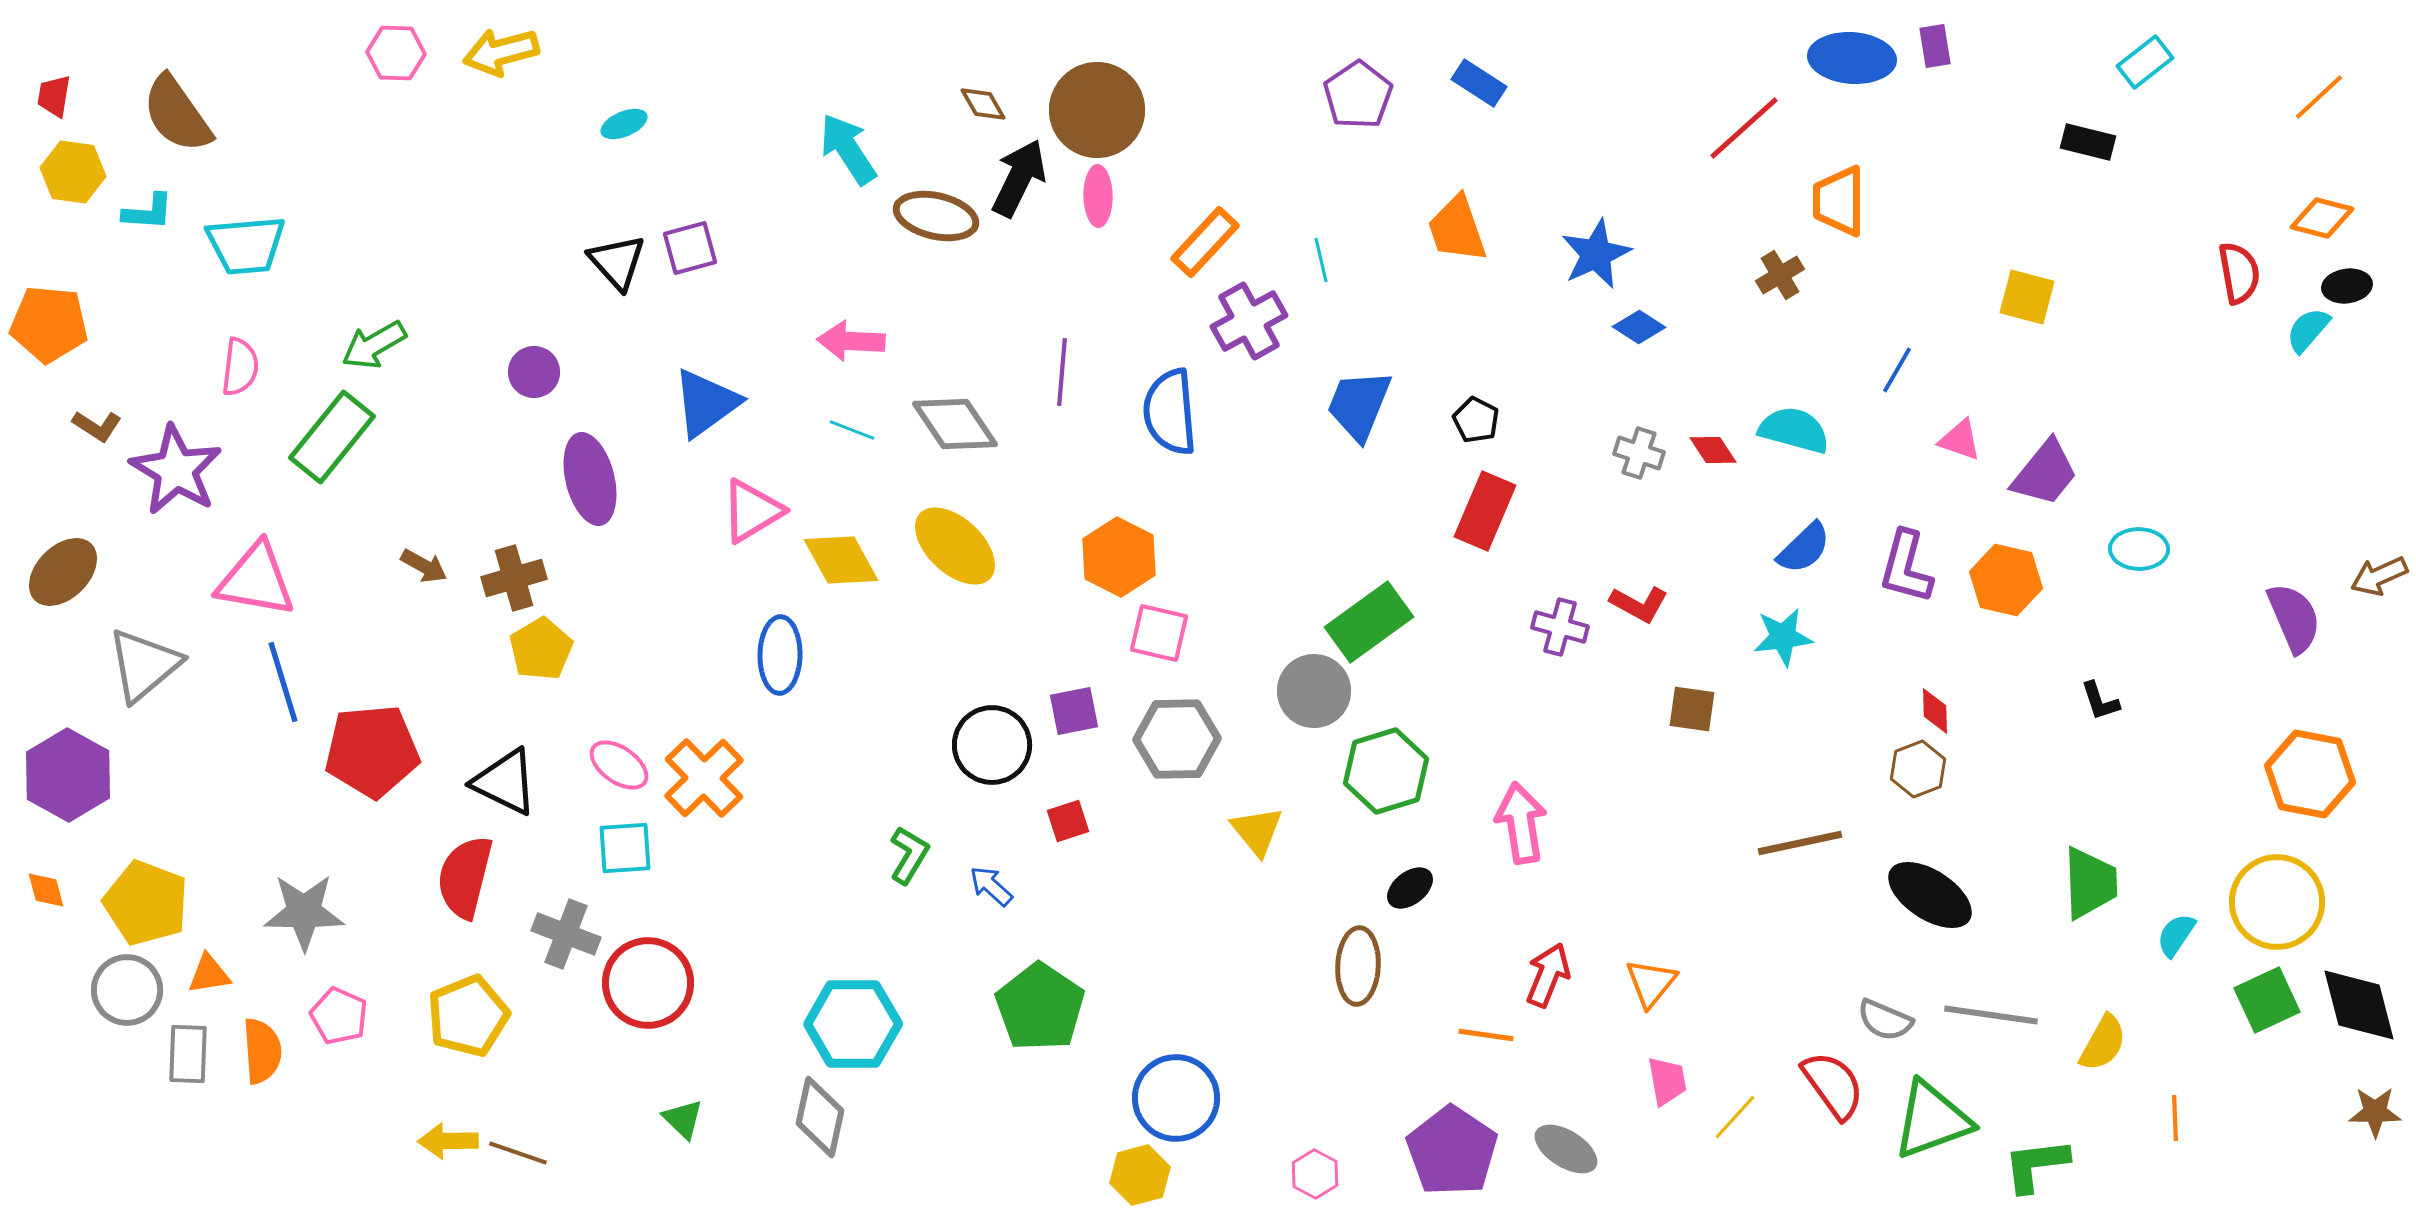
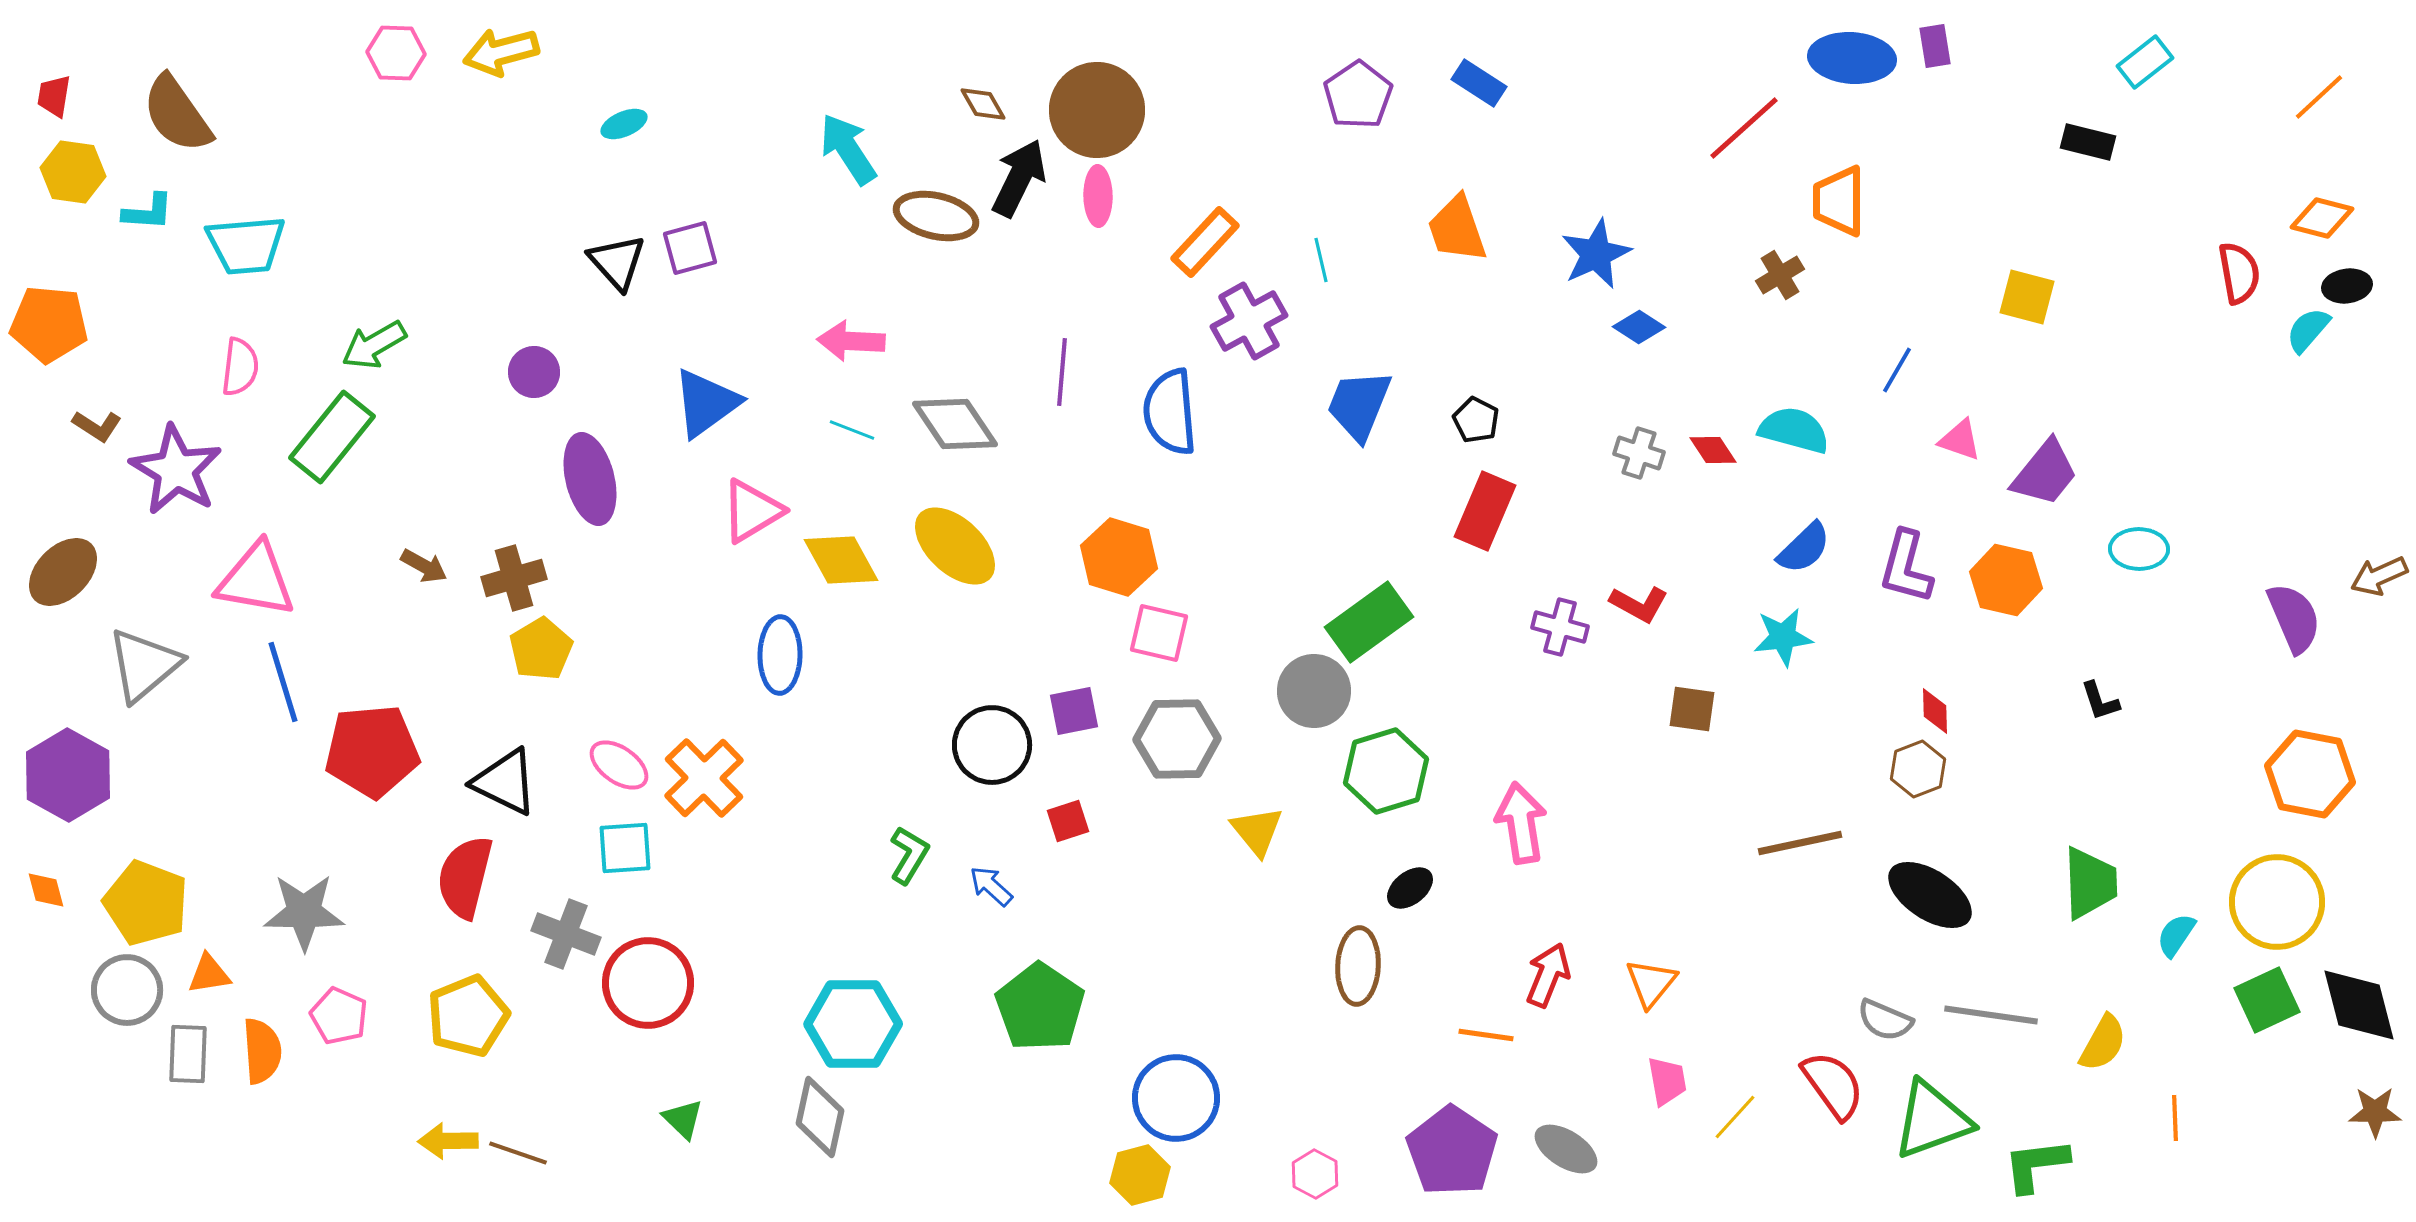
orange hexagon at (1119, 557): rotated 10 degrees counterclockwise
